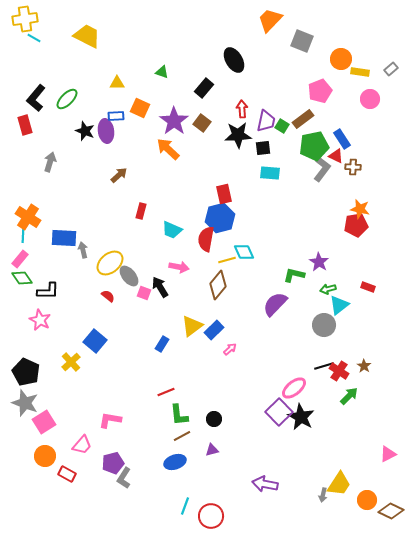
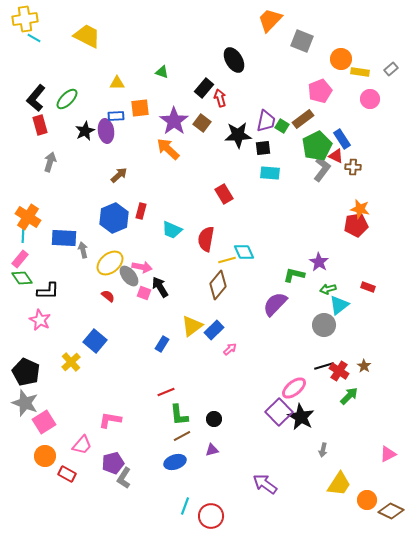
orange square at (140, 108): rotated 30 degrees counterclockwise
red arrow at (242, 109): moved 22 px left, 11 px up; rotated 12 degrees counterclockwise
red rectangle at (25, 125): moved 15 px right
black star at (85, 131): rotated 24 degrees clockwise
green pentagon at (314, 146): moved 3 px right; rotated 16 degrees counterclockwise
red rectangle at (224, 194): rotated 18 degrees counterclockwise
blue hexagon at (220, 218): moved 106 px left; rotated 8 degrees counterclockwise
pink arrow at (179, 267): moved 37 px left
purple arrow at (265, 484): rotated 25 degrees clockwise
gray arrow at (323, 495): moved 45 px up
